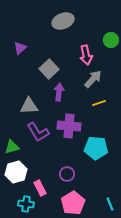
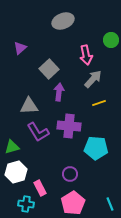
purple circle: moved 3 px right
